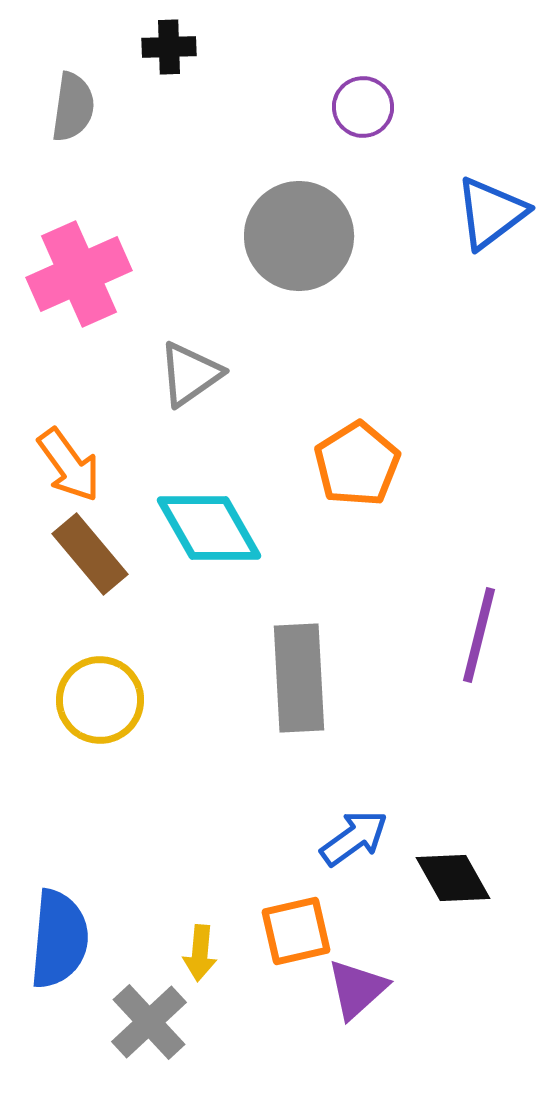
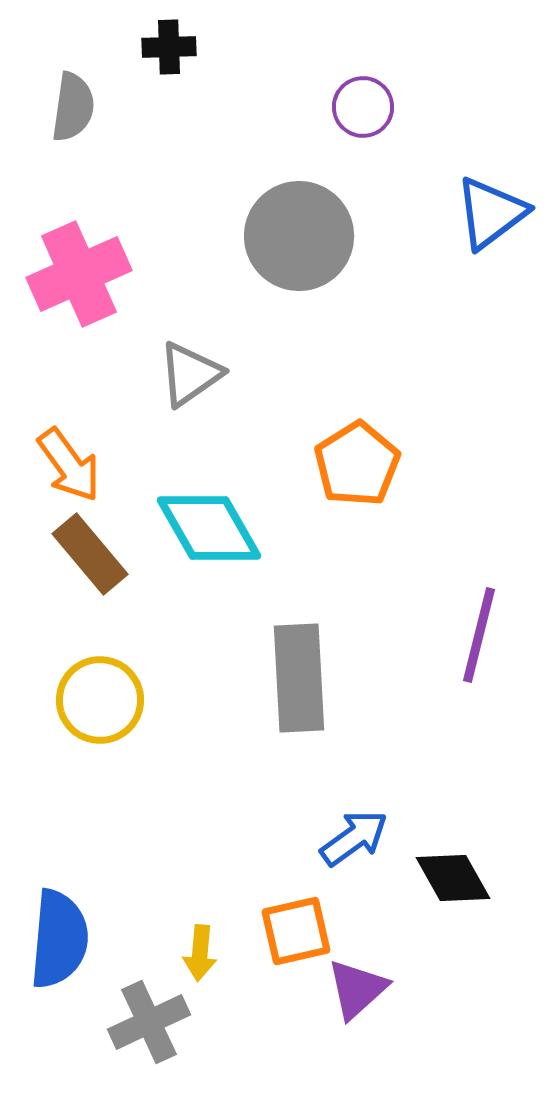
gray cross: rotated 18 degrees clockwise
